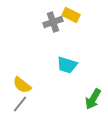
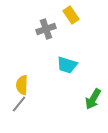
yellow rectangle: rotated 30 degrees clockwise
gray cross: moved 7 px left, 7 px down
yellow semicircle: rotated 54 degrees clockwise
gray line: moved 1 px left
